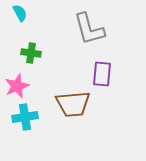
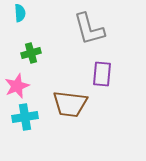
cyan semicircle: rotated 24 degrees clockwise
green cross: rotated 24 degrees counterclockwise
brown trapezoid: moved 3 px left; rotated 12 degrees clockwise
